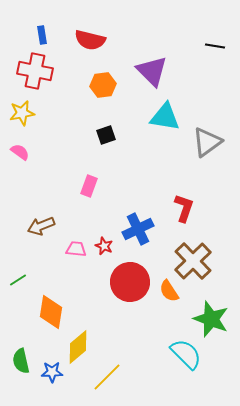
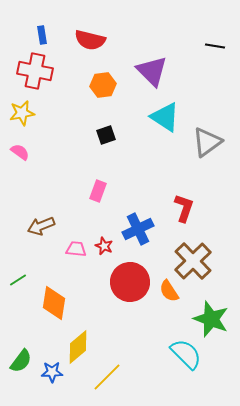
cyan triangle: rotated 24 degrees clockwise
pink rectangle: moved 9 px right, 5 px down
orange diamond: moved 3 px right, 9 px up
green semicircle: rotated 130 degrees counterclockwise
